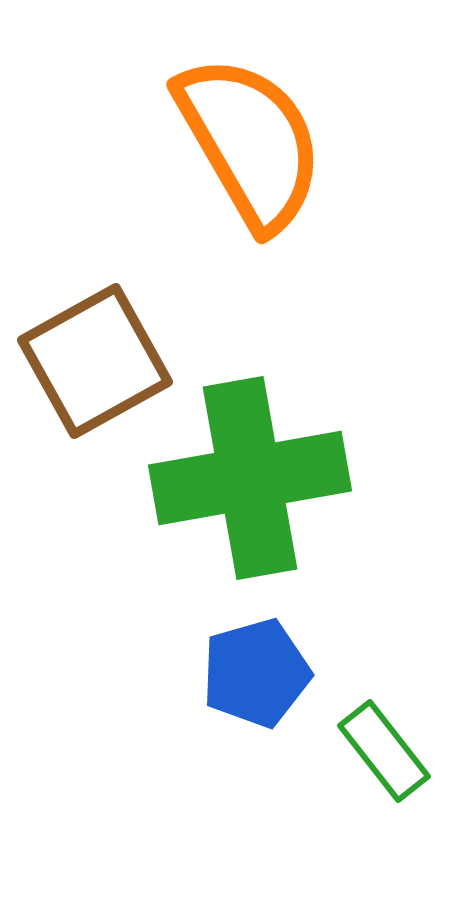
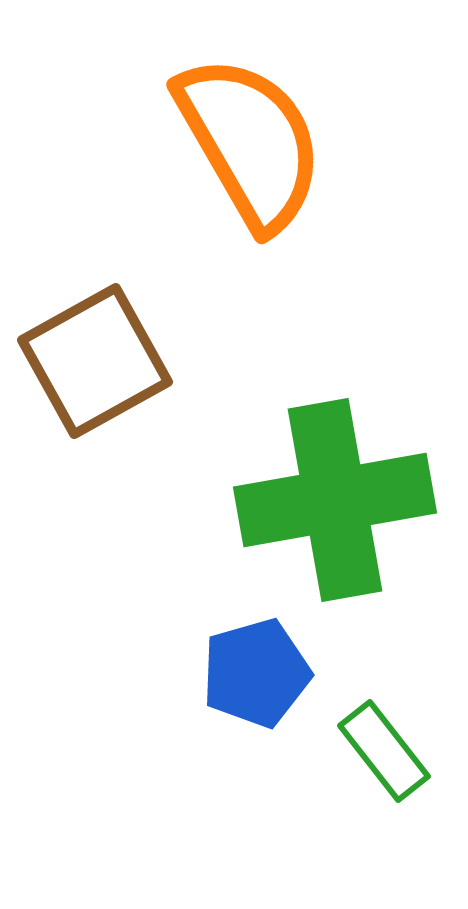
green cross: moved 85 px right, 22 px down
